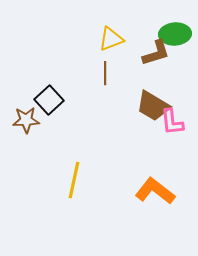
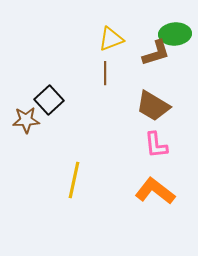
pink L-shape: moved 16 px left, 23 px down
